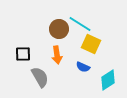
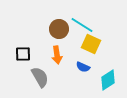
cyan line: moved 2 px right, 1 px down
